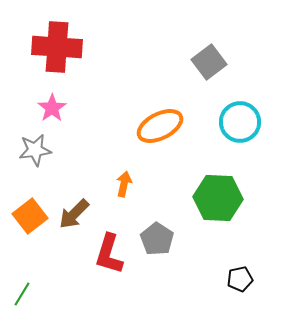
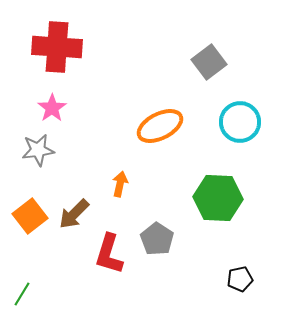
gray star: moved 3 px right
orange arrow: moved 4 px left
